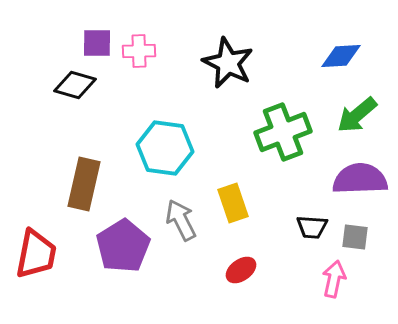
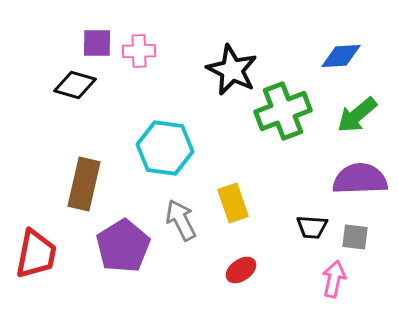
black star: moved 4 px right, 7 px down
green cross: moved 21 px up
